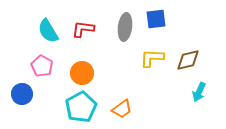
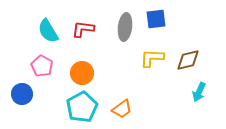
cyan pentagon: moved 1 px right
